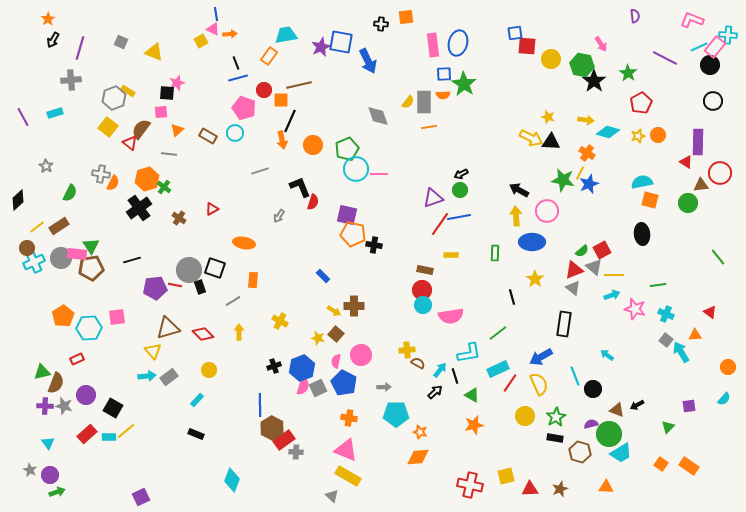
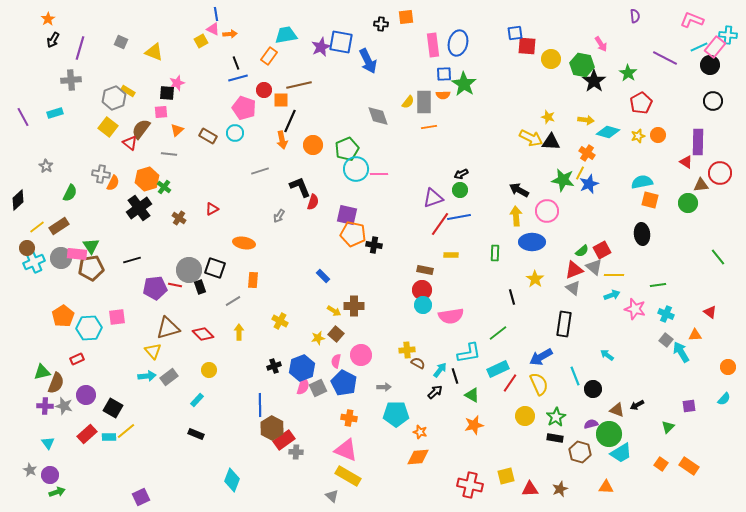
yellow star at (318, 338): rotated 24 degrees counterclockwise
